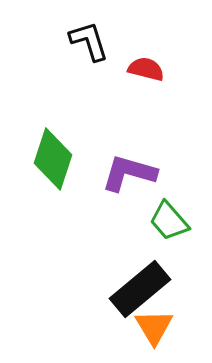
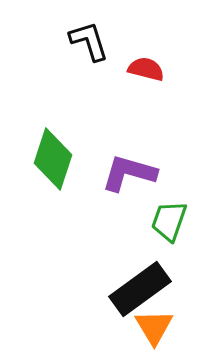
green trapezoid: rotated 60 degrees clockwise
black rectangle: rotated 4 degrees clockwise
